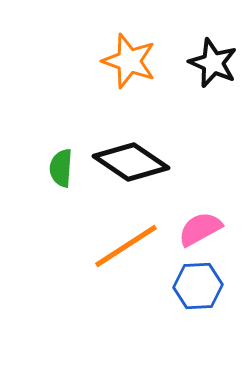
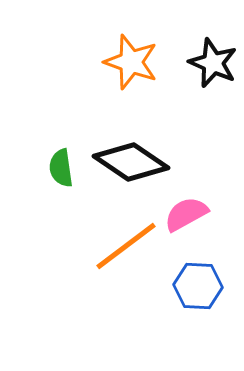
orange star: moved 2 px right, 1 px down
green semicircle: rotated 12 degrees counterclockwise
pink semicircle: moved 14 px left, 15 px up
orange line: rotated 4 degrees counterclockwise
blue hexagon: rotated 6 degrees clockwise
